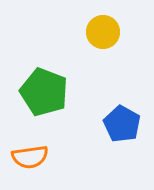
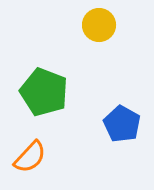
yellow circle: moved 4 px left, 7 px up
orange semicircle: rotated 39 degrees counterclockwise
